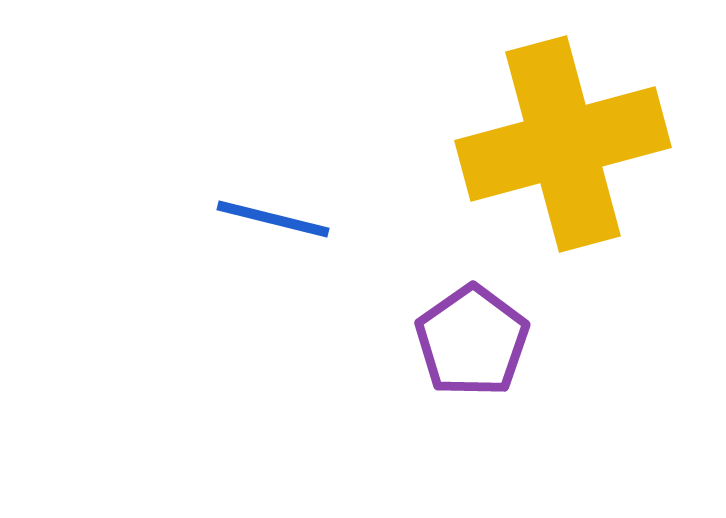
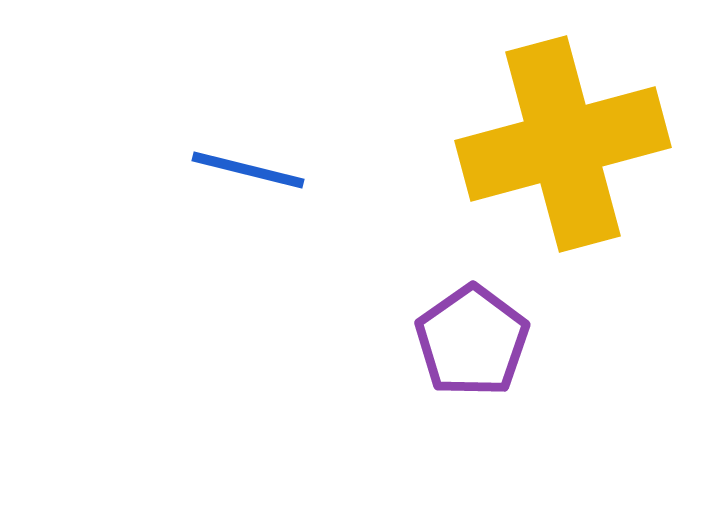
blue line: moved 25 px left, 49 px up
